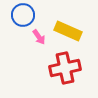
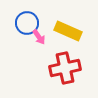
blue circle: moved 4 px right, 8 px down
